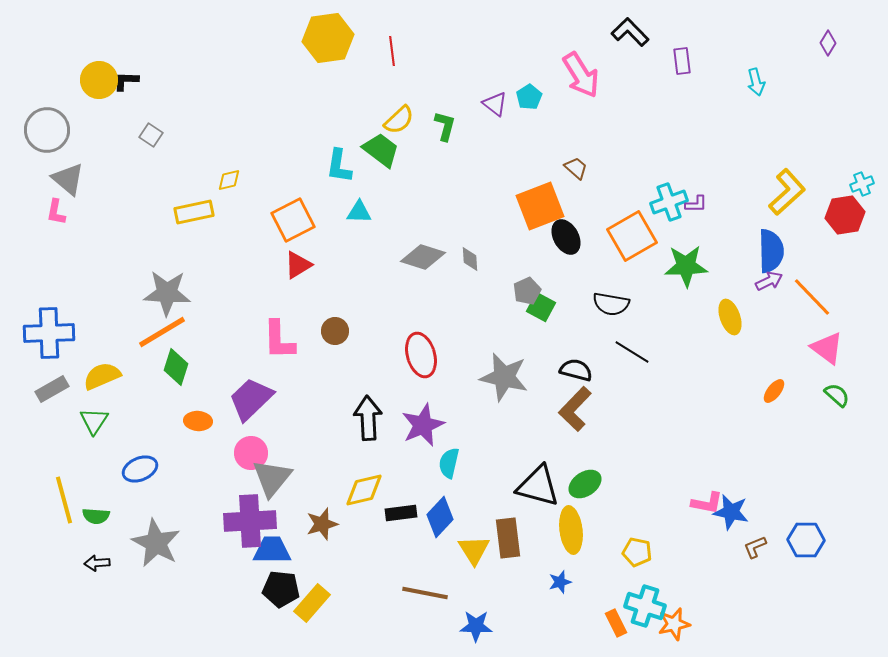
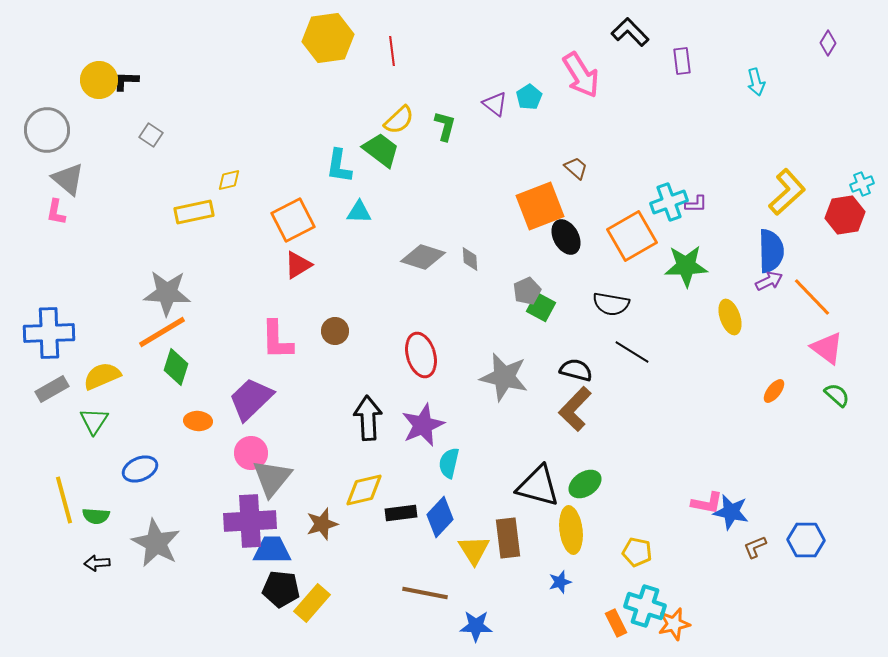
pink L-shape at (279, 340): moved 2 px left
